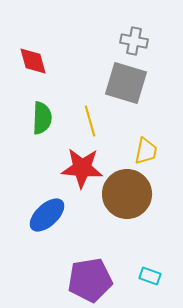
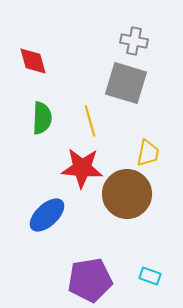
yellow trapezoid: moved 2 px right, 2 px down
